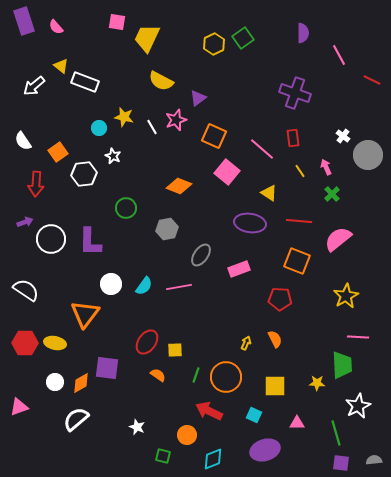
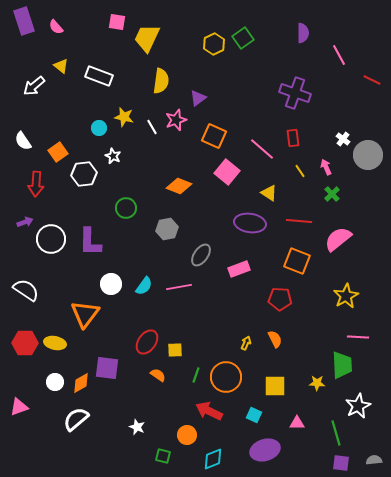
yellow semicircle at (161, 81): rotated 110 degrees counterclockwise
white rectangle at (85, 82): moved 14 px right, 6 px up
white cross at (343, 136): moved 3 px down
